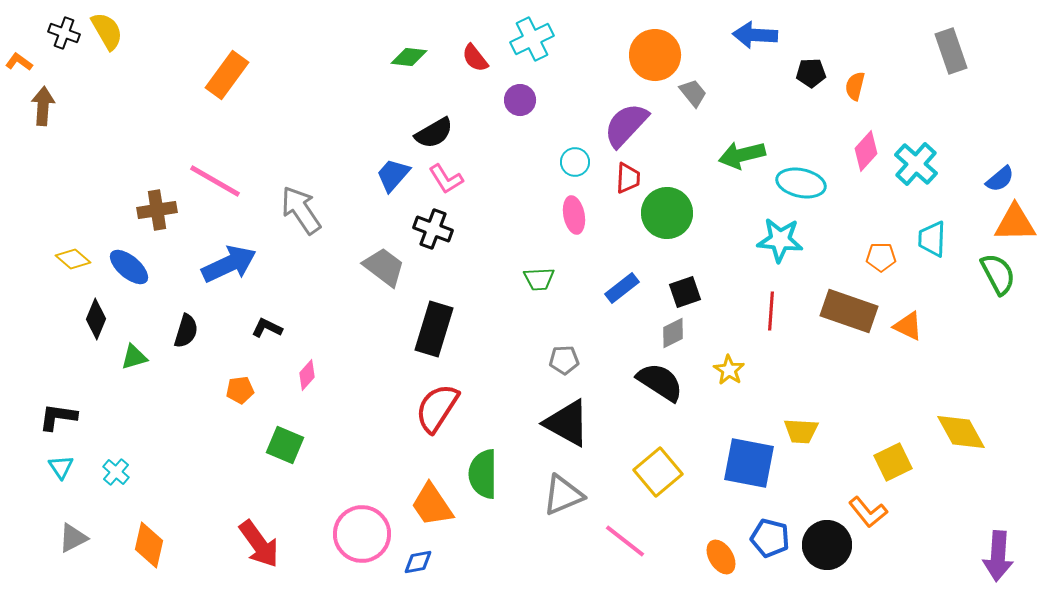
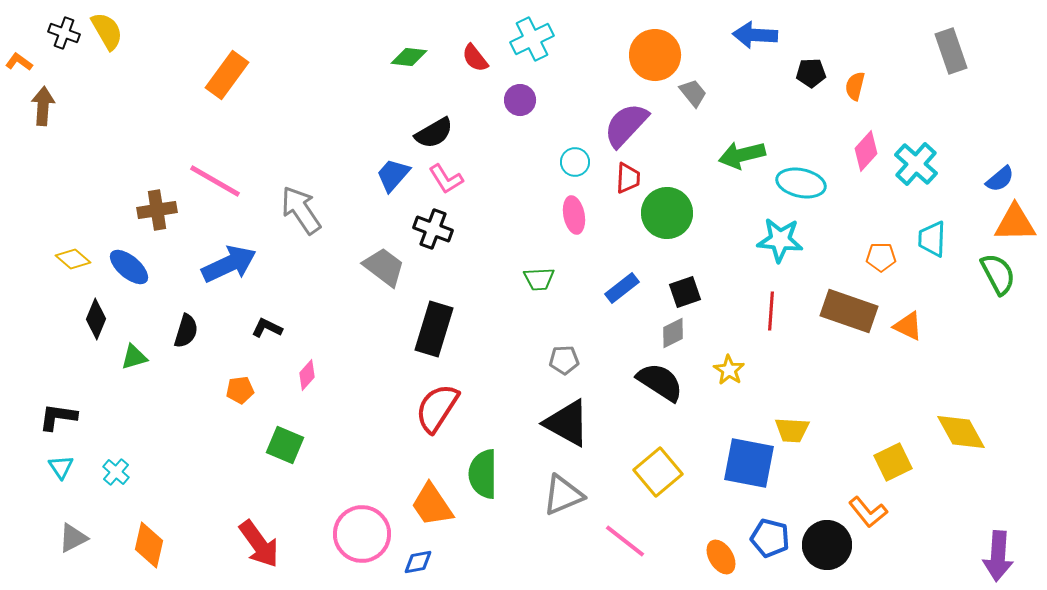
yellow trapezoid at (801, 431): moved 9 px left, 1 px up
